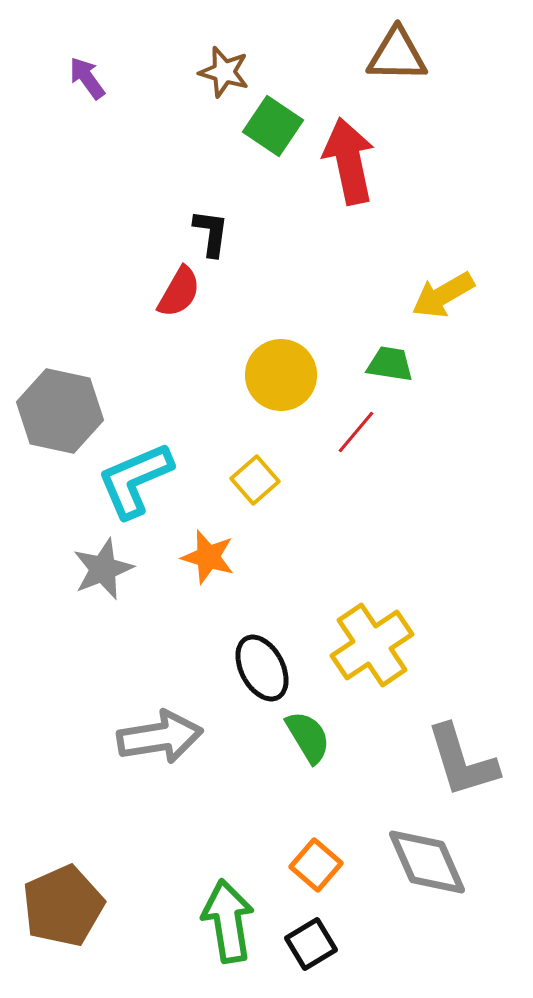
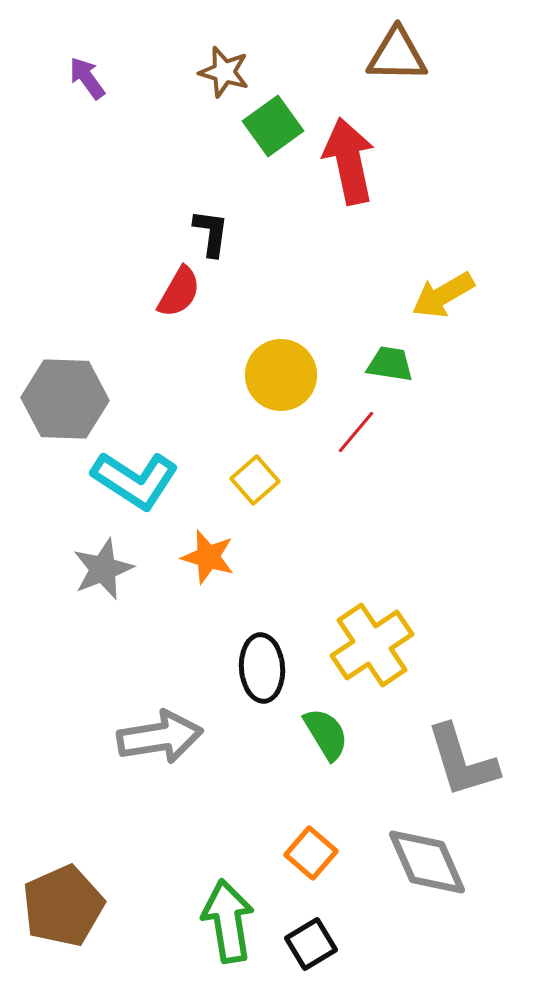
green square: rotated 20 degrees clockwise
gray hexagon: moved 5 px right, 12 px up; rotated 10 degrees counterclockwise
cyan L-shape: rotated 124 degrees counterclockwise
black ellipse: rotated 24 degrees clockwise
green semicircle: moved 18 px right, 3 px up
orange square: moved 5 px left, 12 px up
